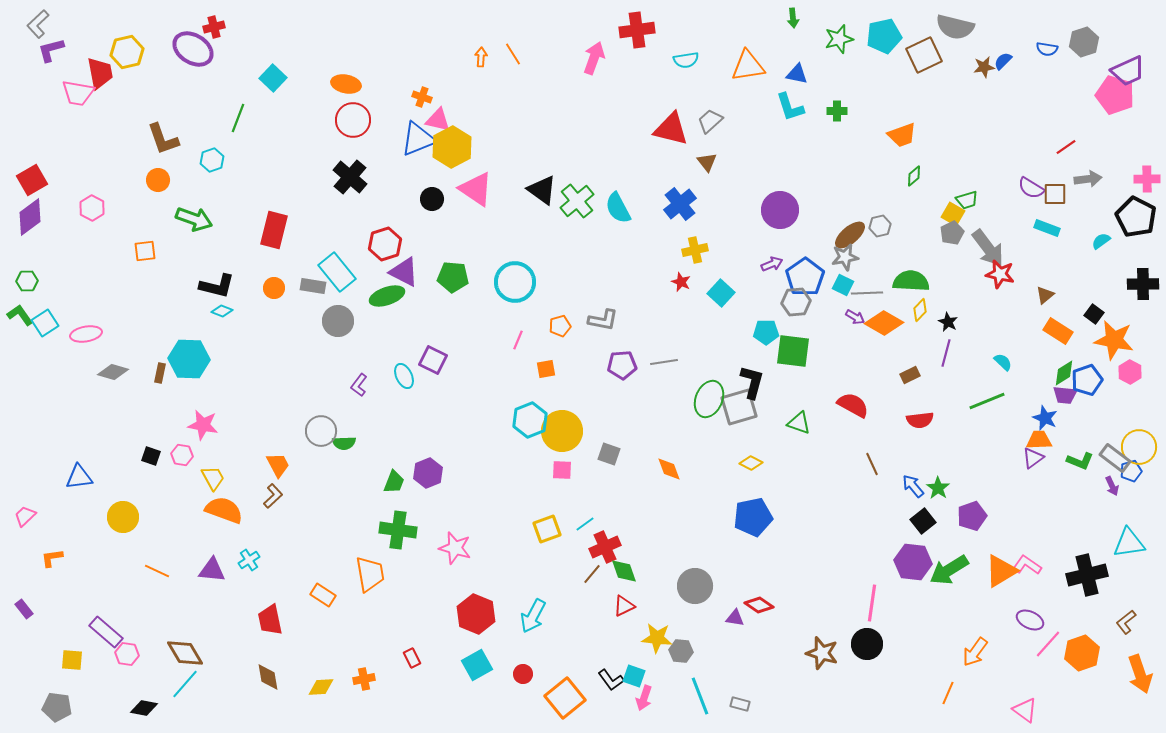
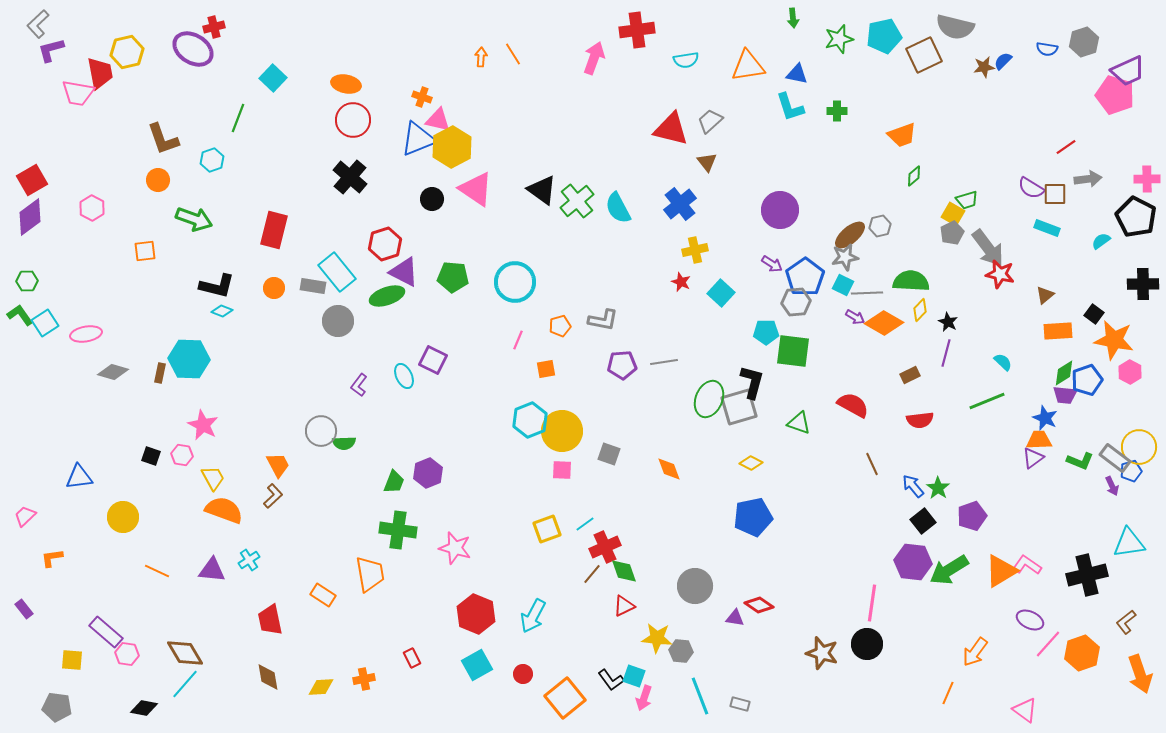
purple arrow at (772, 264): rotated 55 degrees clockwise
orange rectangle at (1058, 331): rotated 36 degrees counterclockwise
pink star at (203, 425): rotated 16 degrees clockwise
